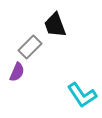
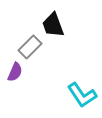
black trapezoid: moved 2 px left
purple semicircle: moved 2 px left
